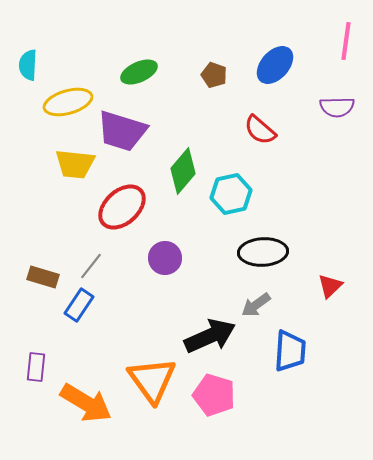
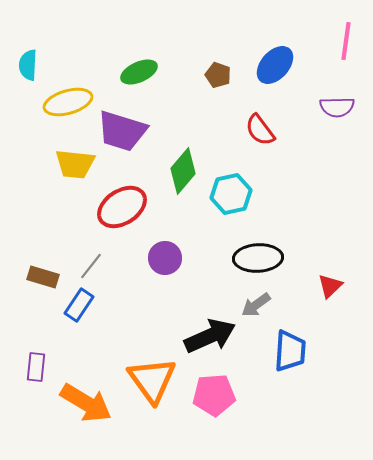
brown pentagon: moved 4 px right
red semicircle: rotated 12 degrees clockwise
red ellipse: rotated 9 degrees clockwise
black ellipse: moved 5 px left, 6 px down
pink pentagon: rotated 21 degrees counterclockwise
